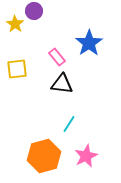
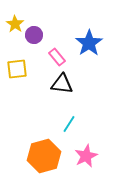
purple circle: moved 24 px down
